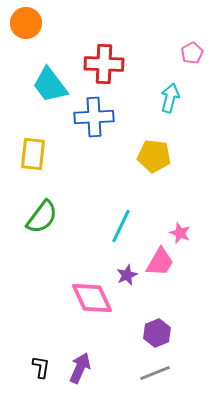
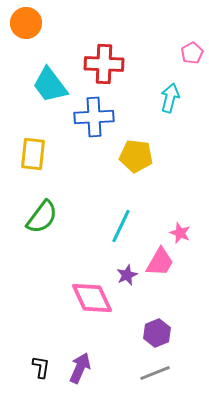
yellow pentagon: moved 18 px left
